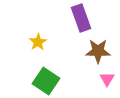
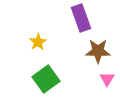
green square: moved 2 px up; rotated 20 degrees clockwise
